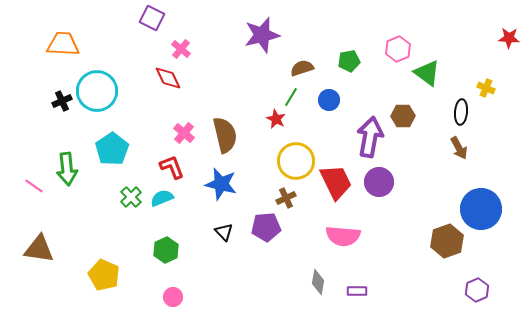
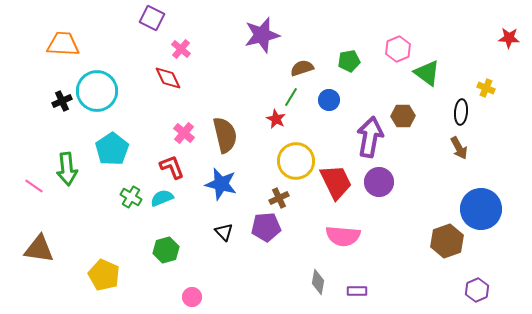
green cross at (131, 197): rotated 15 degrees counterclockwise
brown cross at (286, 198): moved 7 px left
green hexagon at (166, 250): rotated 10 degrees clockwise
pink circle at (173, 297): moved 19 px right
